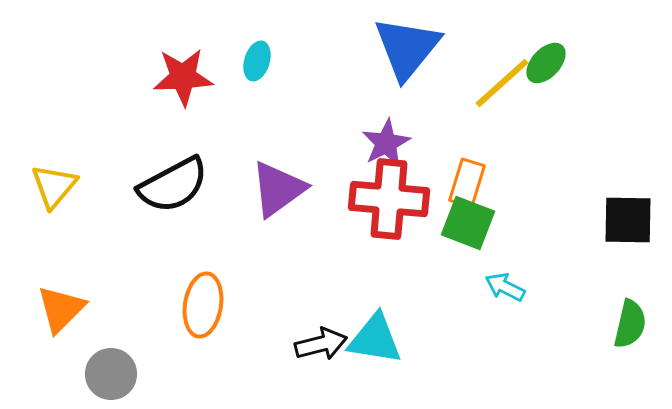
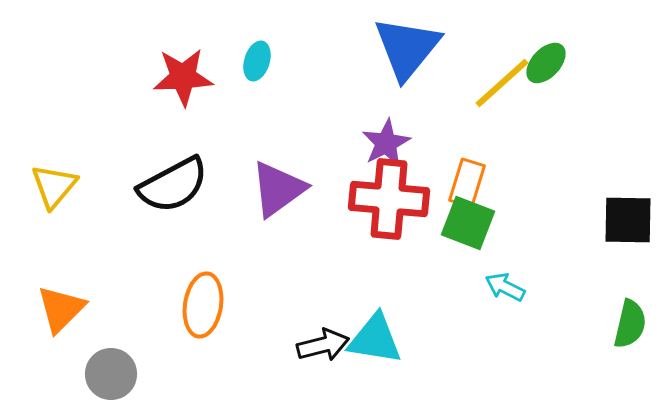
black arrow: moved 2 px right, 1 px down
